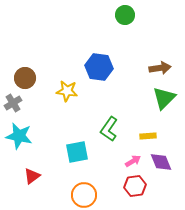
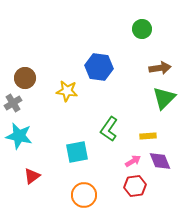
green circle: moved 17 px right, 14 px down
purple diamond: moved 1 px left, 1 px up
